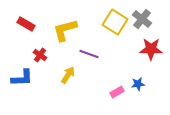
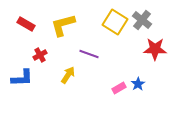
gray cross: moved 1 px down
yellow L-shape: moved 2 px left, 5 px up
red star: moved 4 px right
red cross: rotated 24 degrees clockwise
blue star: rotated 24 degrees counterclockwise
pink rectangle: moved 2 px right, 4 px up
